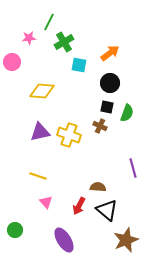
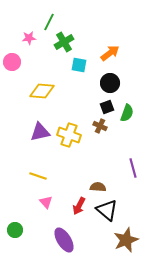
black square: rotated 32 degrees counterclockwise
